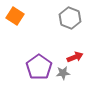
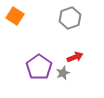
gray hexagon: rotated 20 degrees clockwise
gray star: rotated 16 degrees counterclockwise
